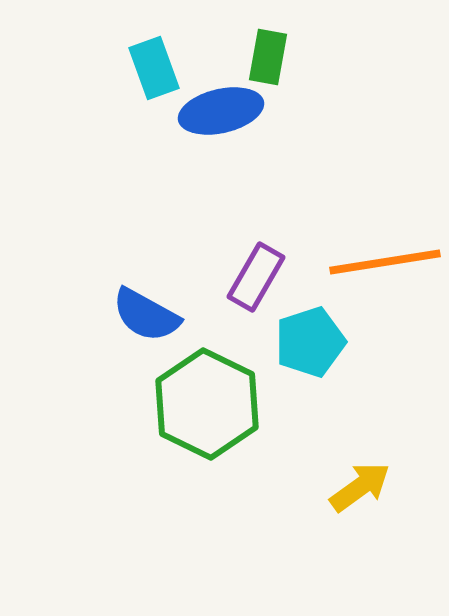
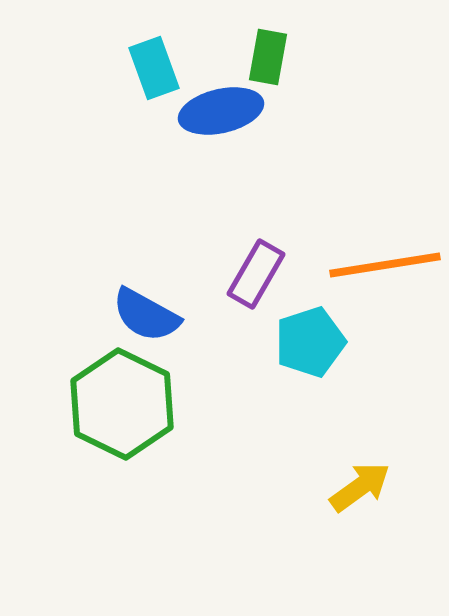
orange line: moved 3 px down
purple rectangle: moved 3 px up
green hexagon: moved 85 px left
